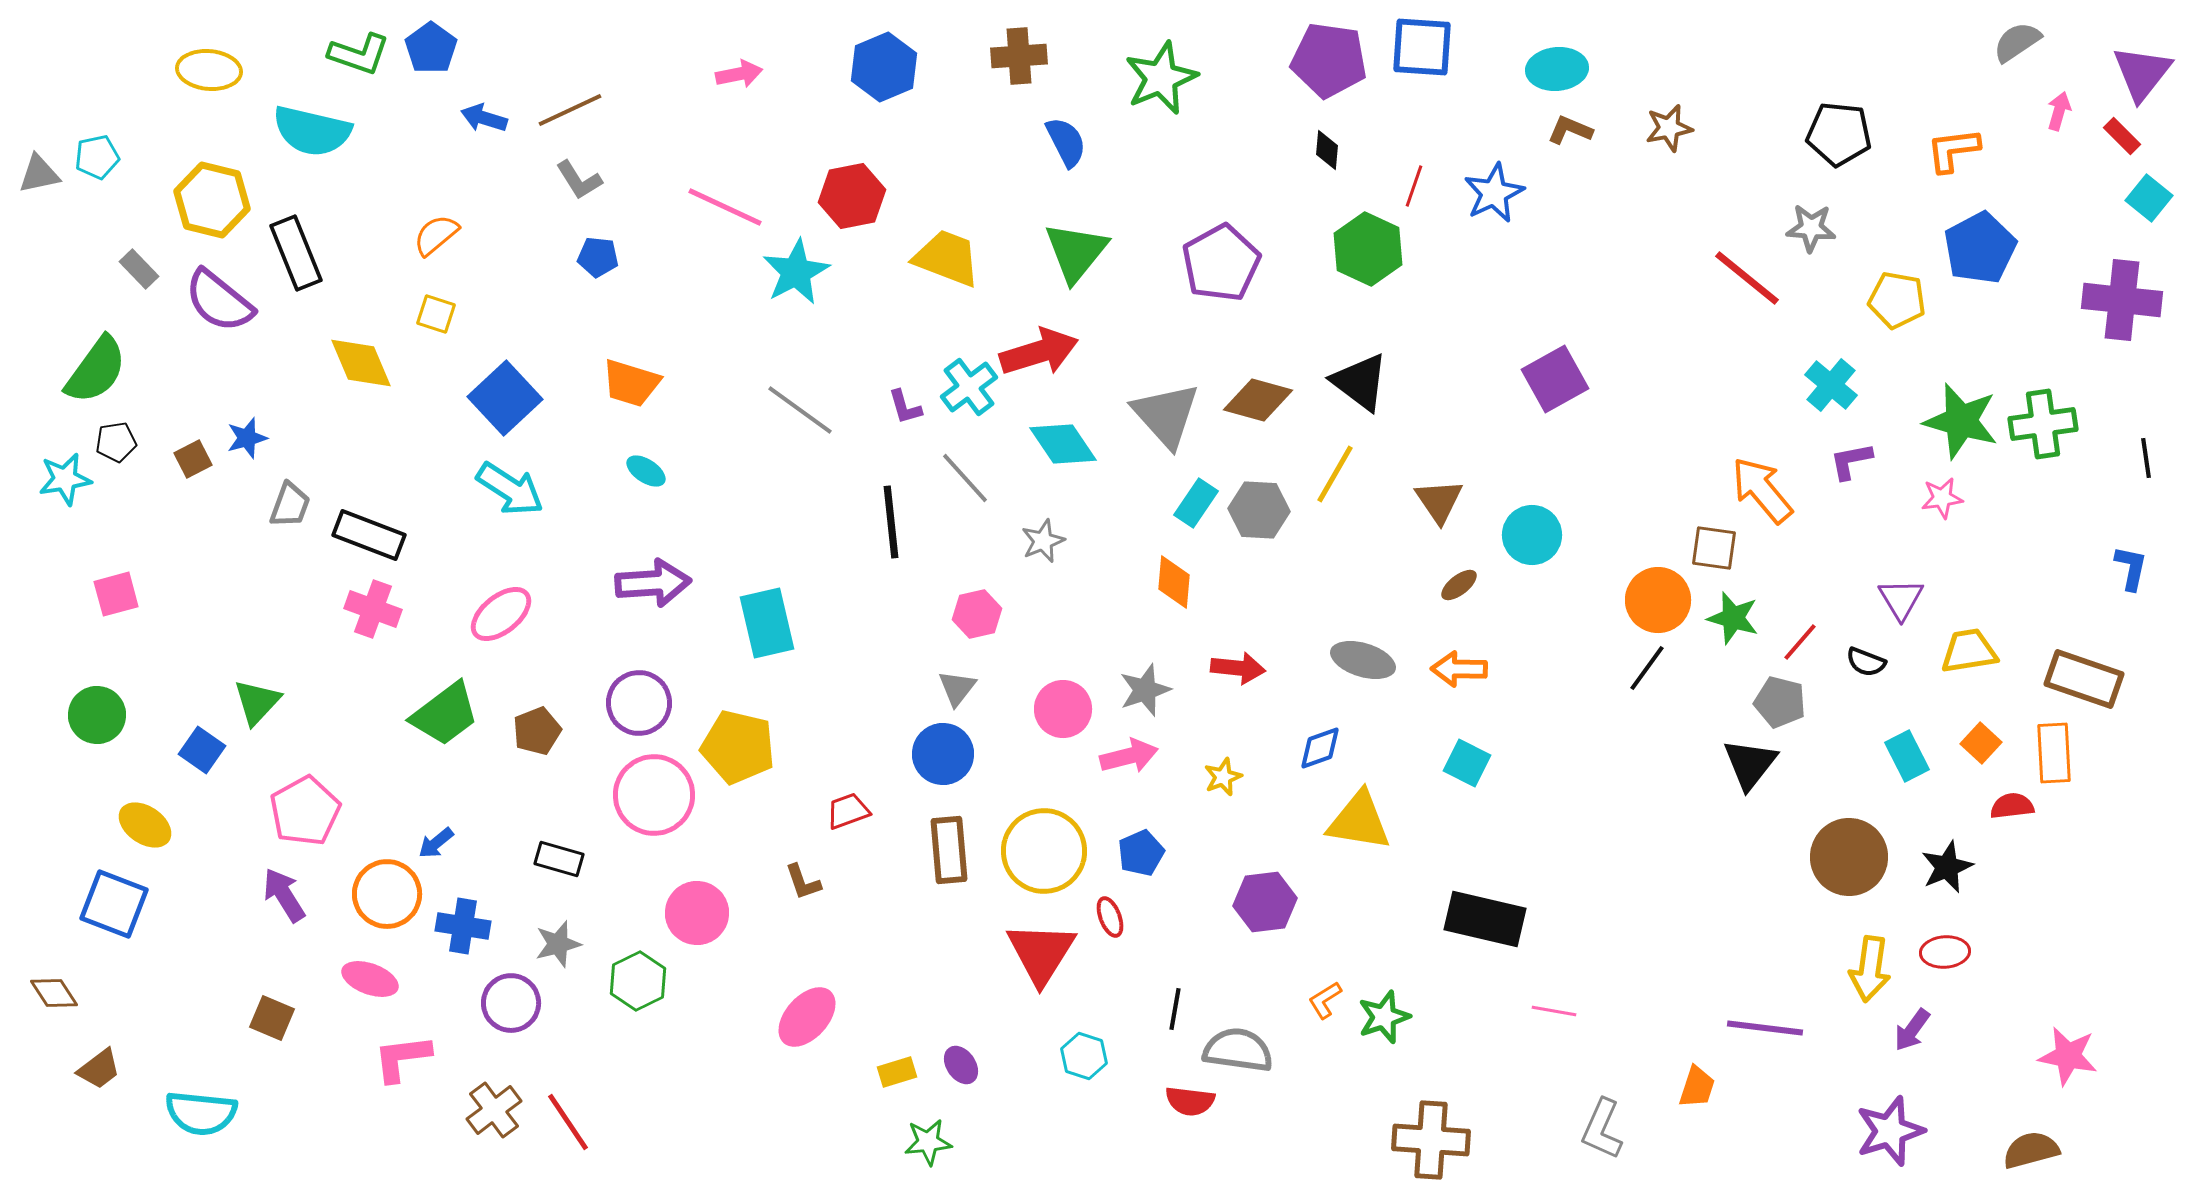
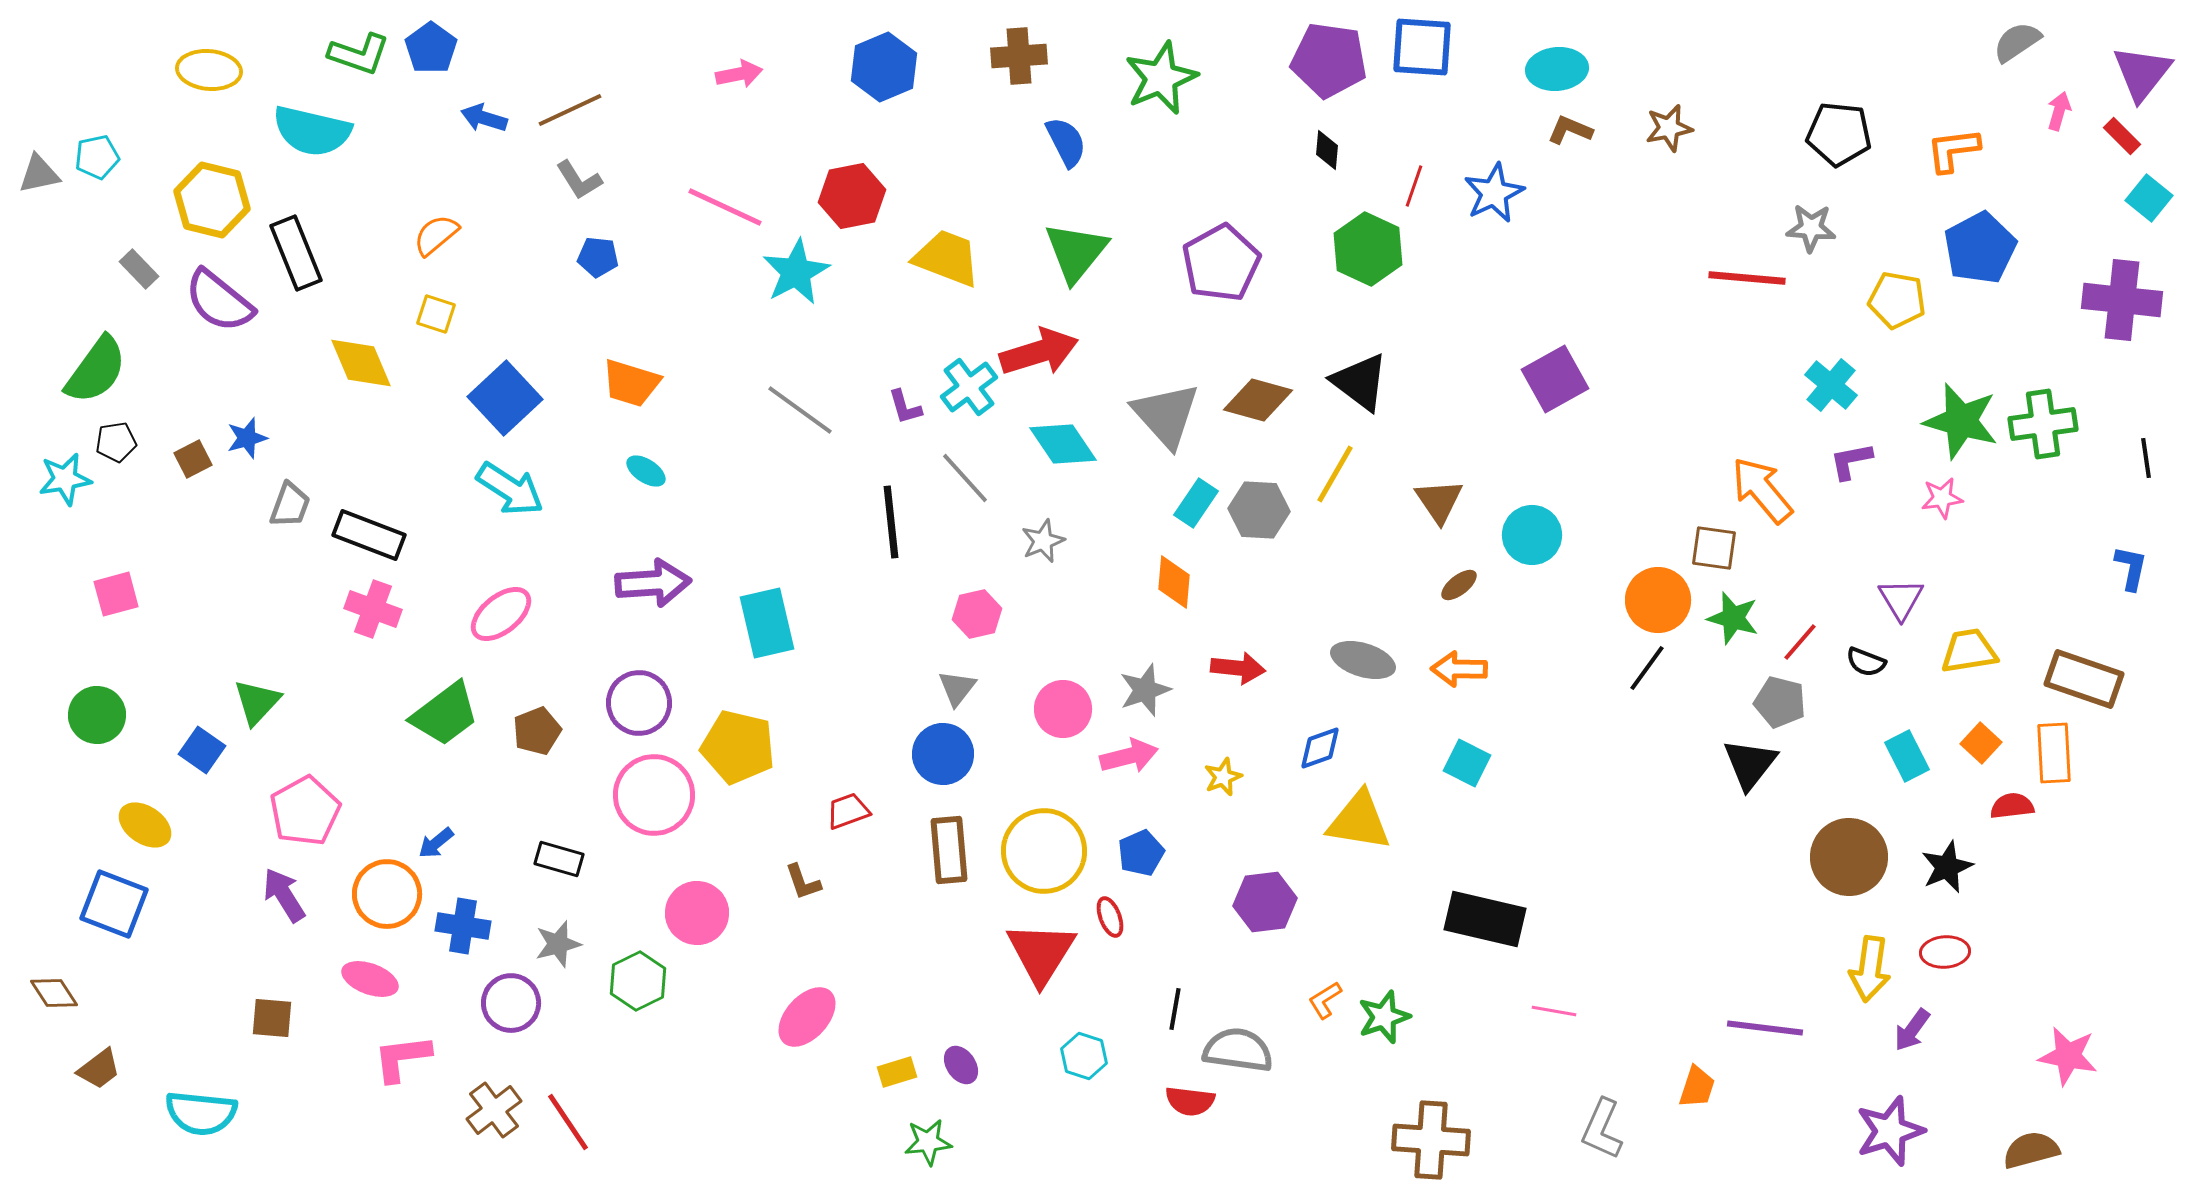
red line at (1747, 278): rotated 34 degrees counterclockwise
brown square at (272, 1018): rotated 18 degrees counterclockwise
